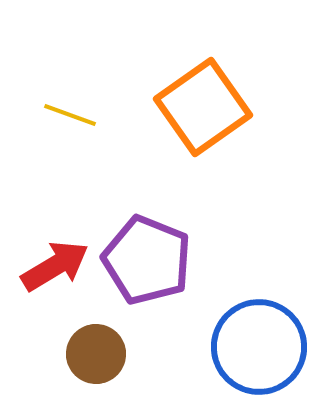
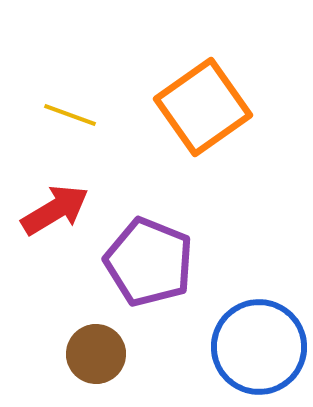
purple pentagon: moved 2 px right, 2 px down
red arrow: moved 56 px up
